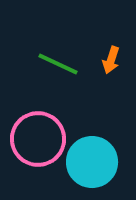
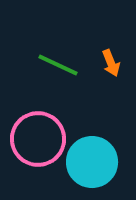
orange arrow: moved 3 px down; rotated 40 degrees counterclockwise
green line: moved 1 px down
